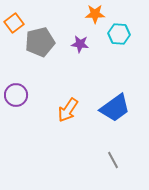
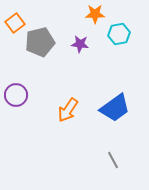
orange square: moved 1 px right
cyan hexagon: rotated 15 degrees counterclockwise
